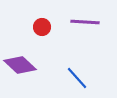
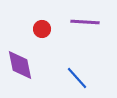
red circle: moved 2 px down
purple diamond: rotated 36 degrees clockwise
